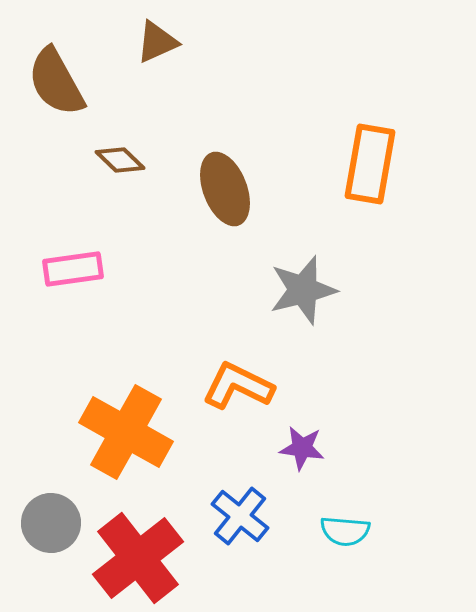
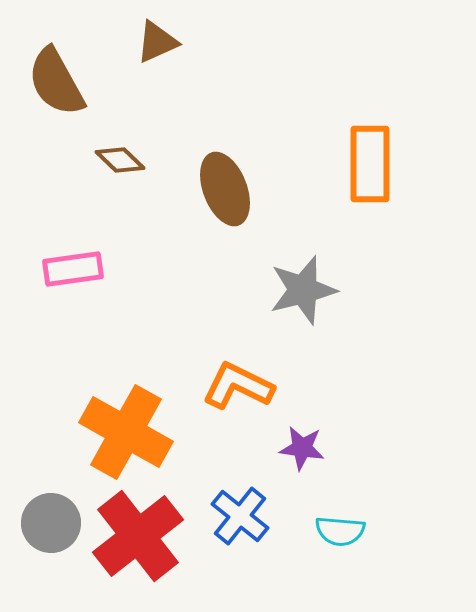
orange rectangle: rotated 10 degrees counterclockwise
cyan semicircle: moved 5 px left
red cross: moved 22 px up
